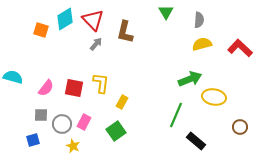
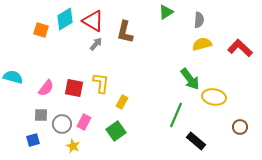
green triangle: rotated 28 degrees clockwise
red triangle: moved 1 px down; rotated 15 degrees counterclockwise
green arrow: rotated 75 degrees clockwise
